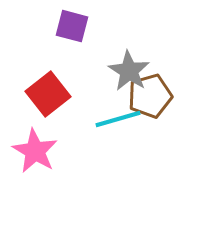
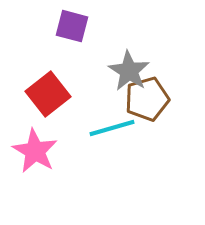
brown pentagon: moved 3 px left, 3 px down
cyan line: moved 6 px left, 9 px down
